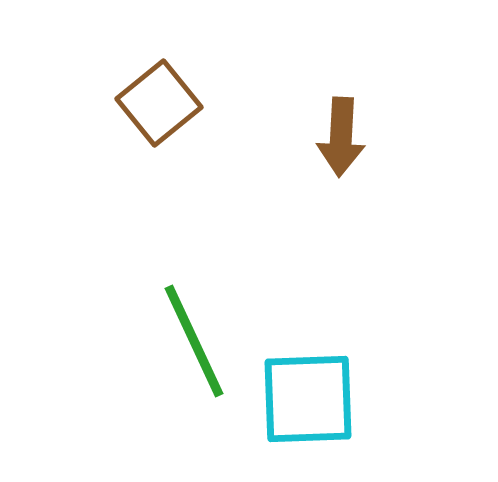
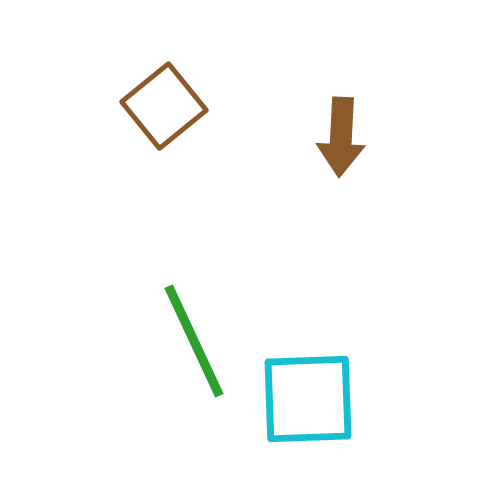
brown square: moved 5 px right, 3 px down
